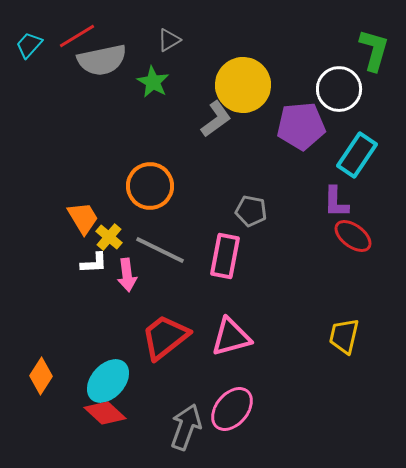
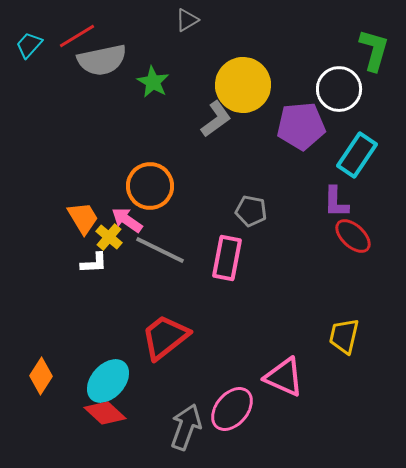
gray triangle: moved 18 px right, 20 px up
red ellipse: rotated 6 degrees clockwise
pink rectangle: moved 2 px right, 2 px down
pink arrow: moved 55 px up; rotated 132 degrees clockwise
pink triangle: moved 53 px right, 40 px down; rotated 39 degrees clockwise
